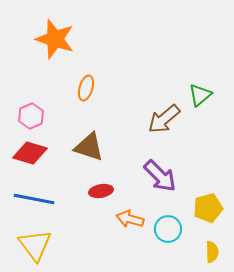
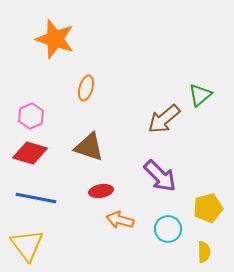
blue line: moved 2 px right, 1 px up
orange arrow: moved 10 px left, 1 px down
yellow triangle: moved 8 px left
yellow semicircle: moved 8 px left
